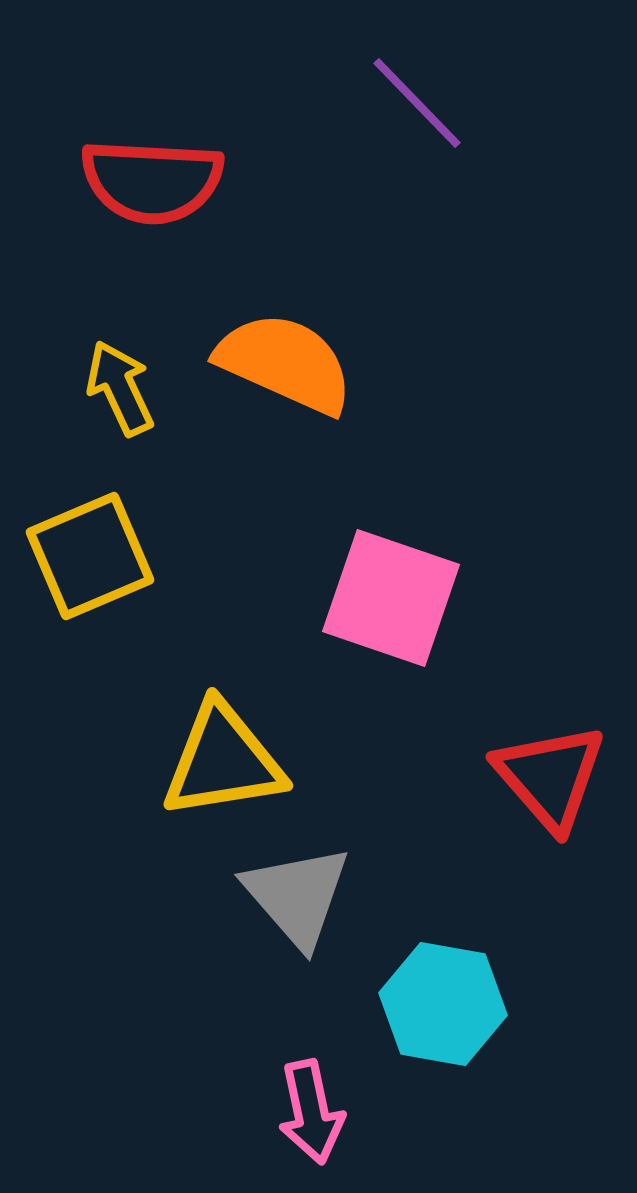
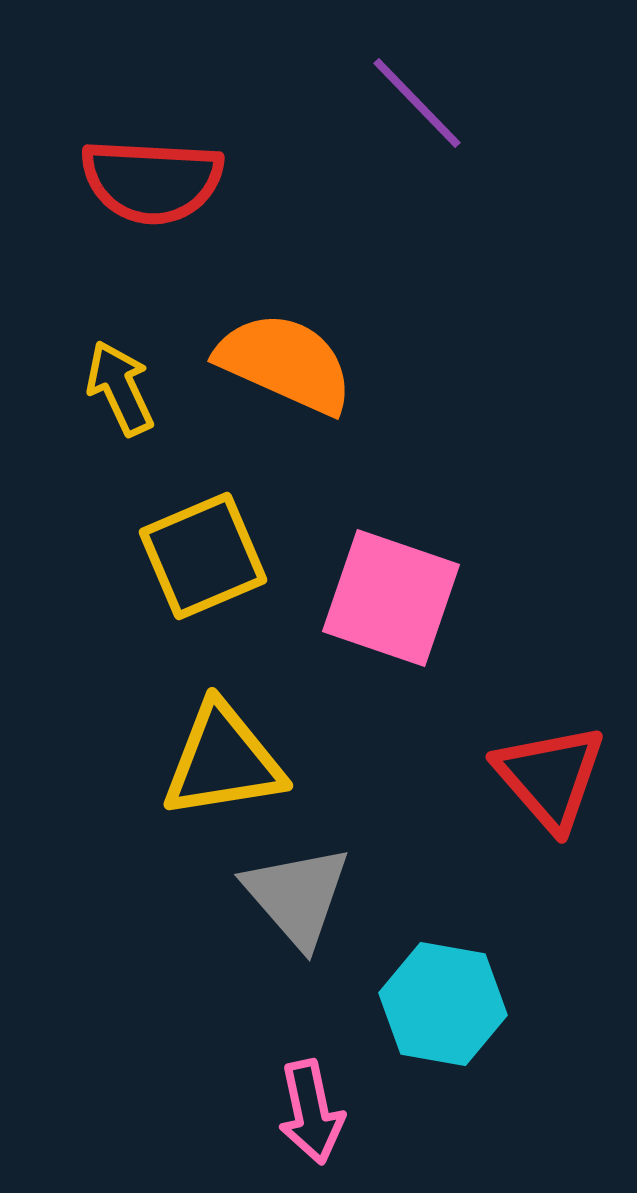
yellow square: moved 113 px right
